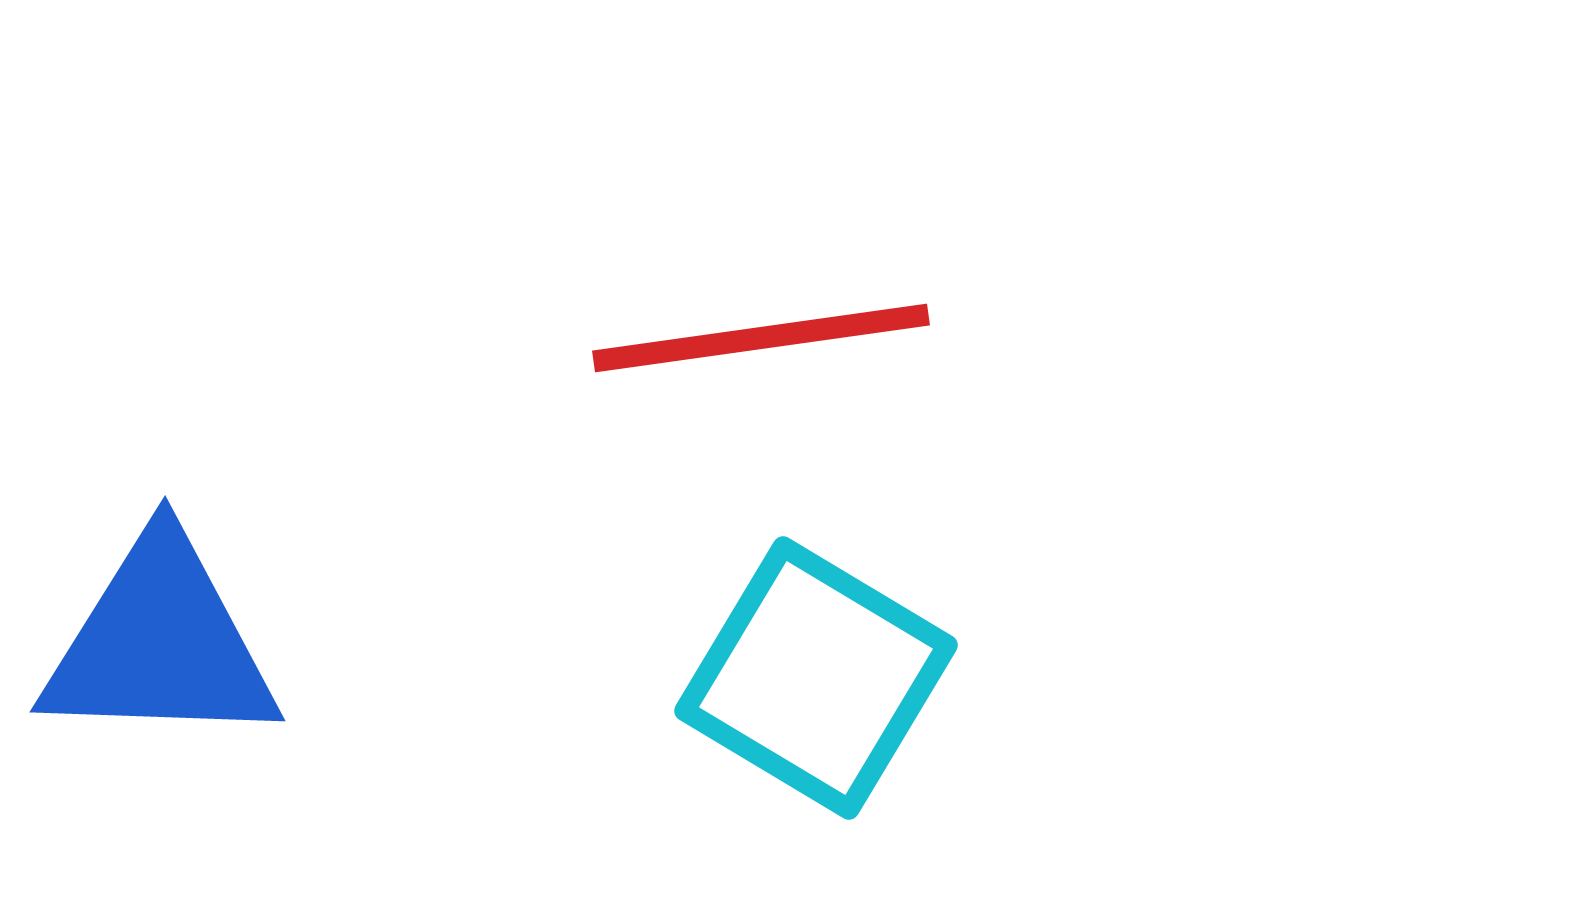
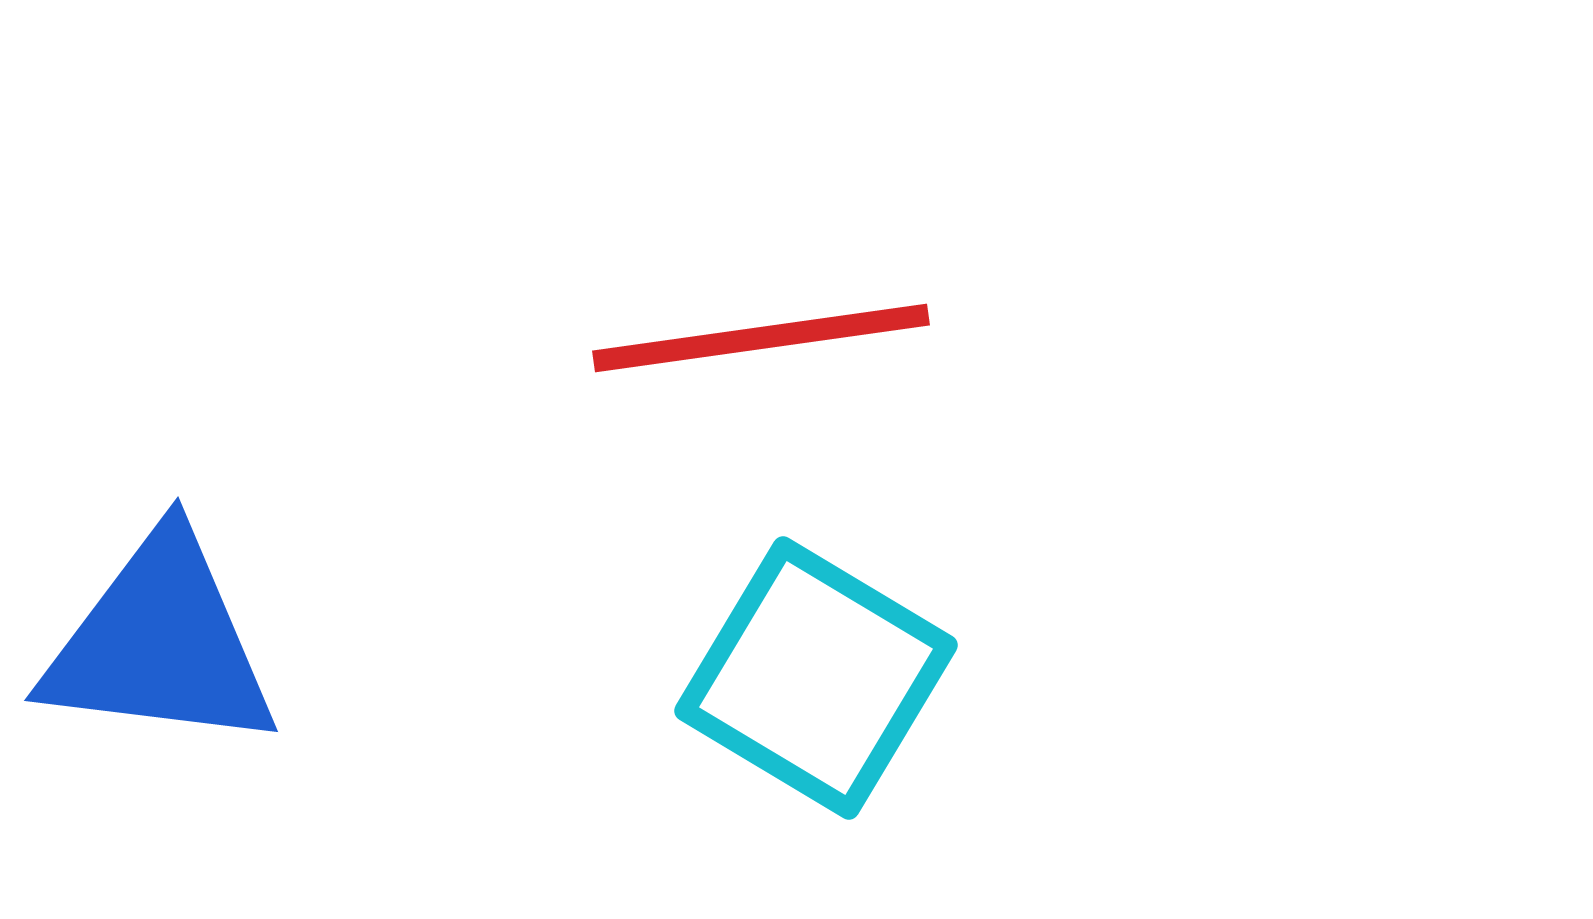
blue triangle: rotated 5 degrees clockwise
